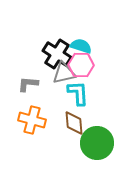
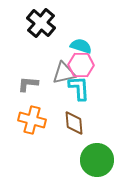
black cross: moved 16 px left, 31 px up; rotated 8 degrees clockwise
cyan L-shape: moved 1 px right, 5 px up
green circle: moved 17 px down
